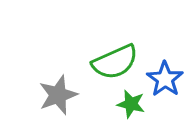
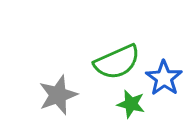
green semicircle: moved 2 px right
blue star: moved 1 px left, 1 px up
